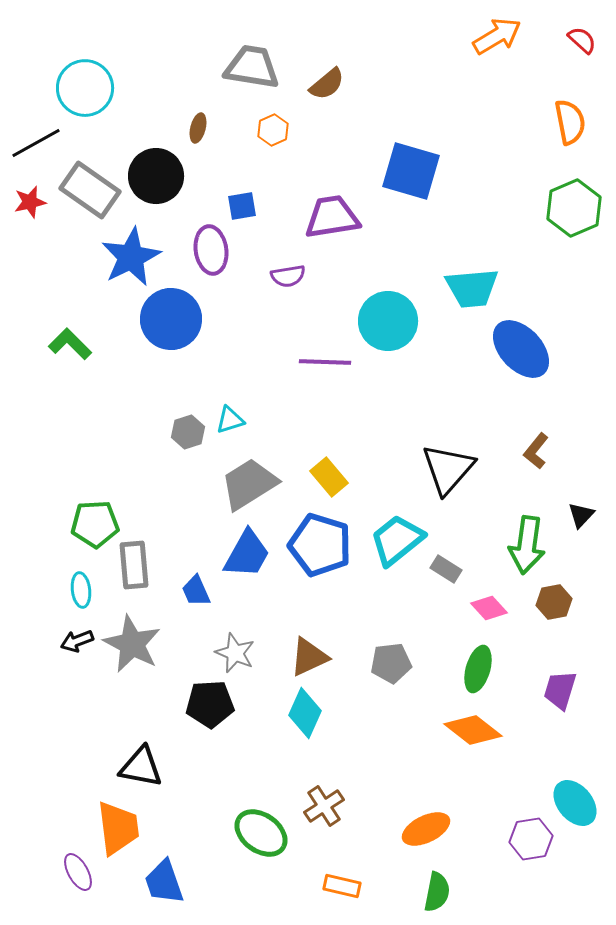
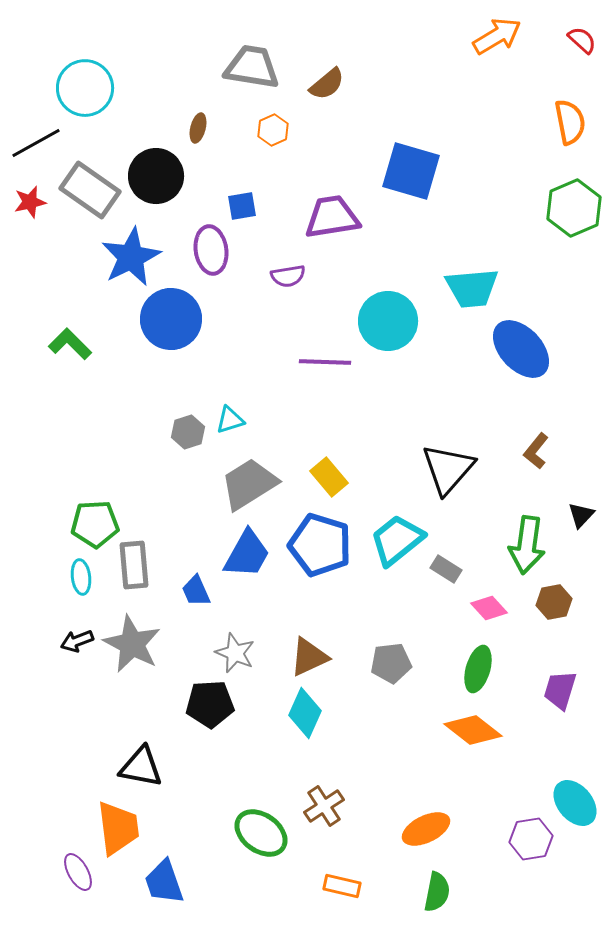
cyan ellipse at (81, 590): moved 13 px up
